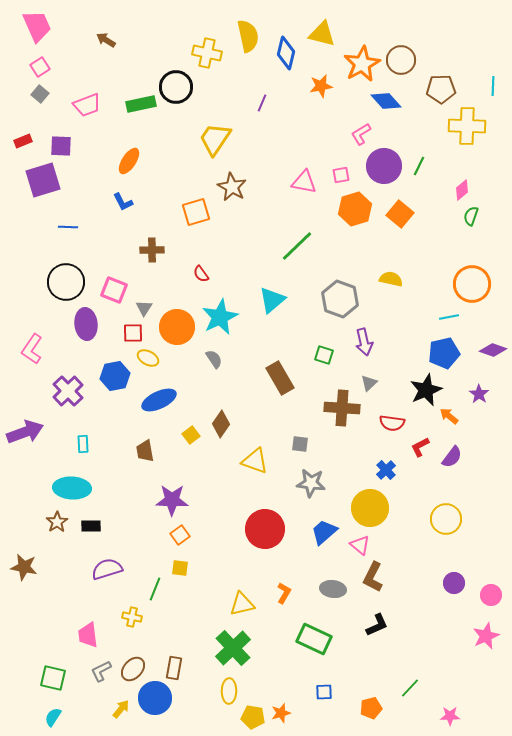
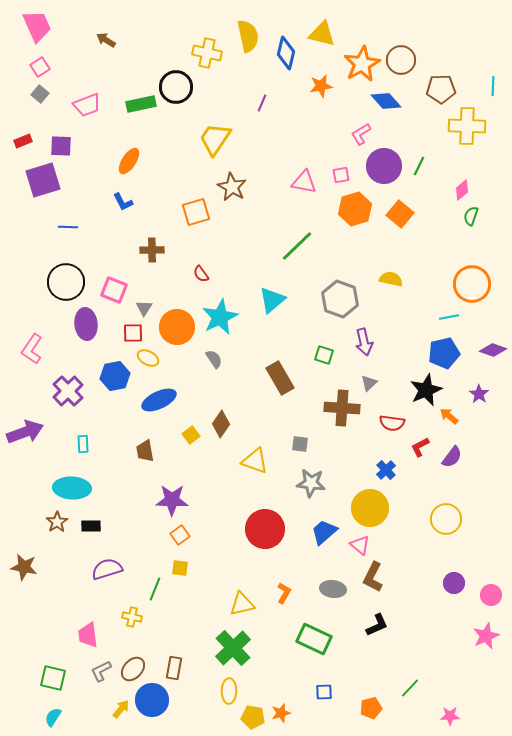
blue circle at (155, 698): moved 3 px left, 2 px down
